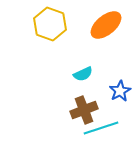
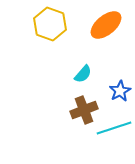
cyan semicircle: rotated 24 degrees counterclockwise
cyan line: moved 13 px right
